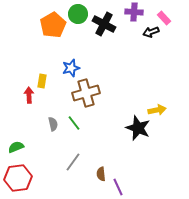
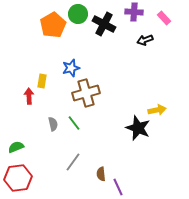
black arrow: moved 6 px left, 8 px down
red arrow: moved 1 px down
